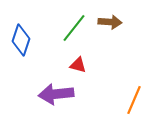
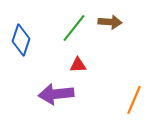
red triangle: rotated 18 degrees counterclockwise
